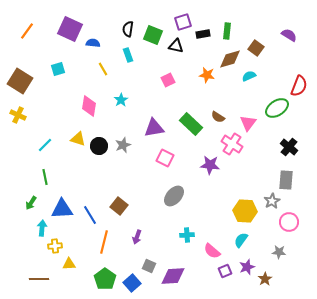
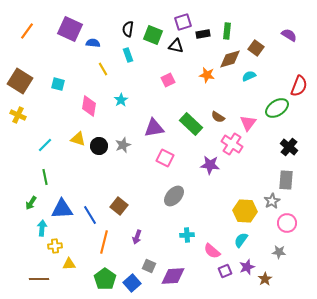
cyan square at (58, 69): moved 15 px down; rotated 32 degrees clockwise
pink circle at (289, 222): moved 2 px left, 1 px down
